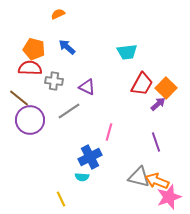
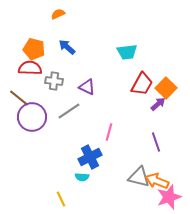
purple circle: moved 2 px right, 3 px up
